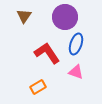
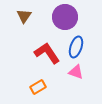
blue ellipse: moved 3 px down
